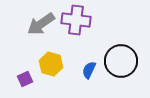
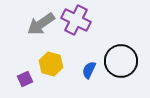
purple cross: rotated 20 degrees clockwise
